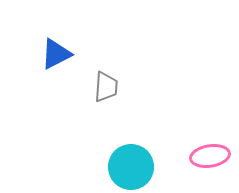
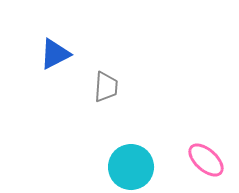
blue triangle: moved 1 px left
pink ellipse: moved 4 px left, 4 px down; rotated 51 degrees clockwise
